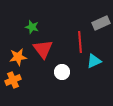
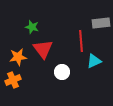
gray rectangle: rotated 18 degrees clockwise
red line: moved 1 px right, 1 px up
